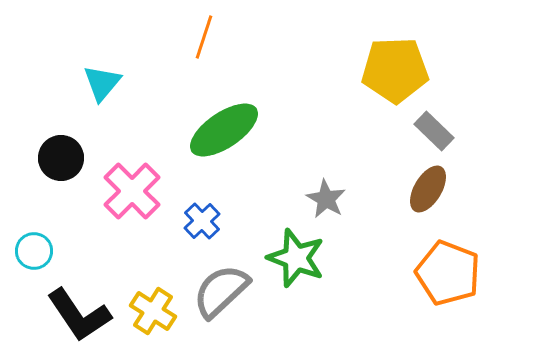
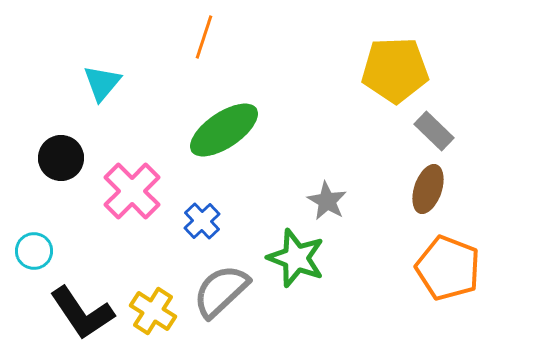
brown ellipse: rotated 12 degrees counterclockwise
gray star: moved 1 px right, 2 px down
orange pentagon: moved 5 px up
black L-shape: moved 3 px right, 2 px up
